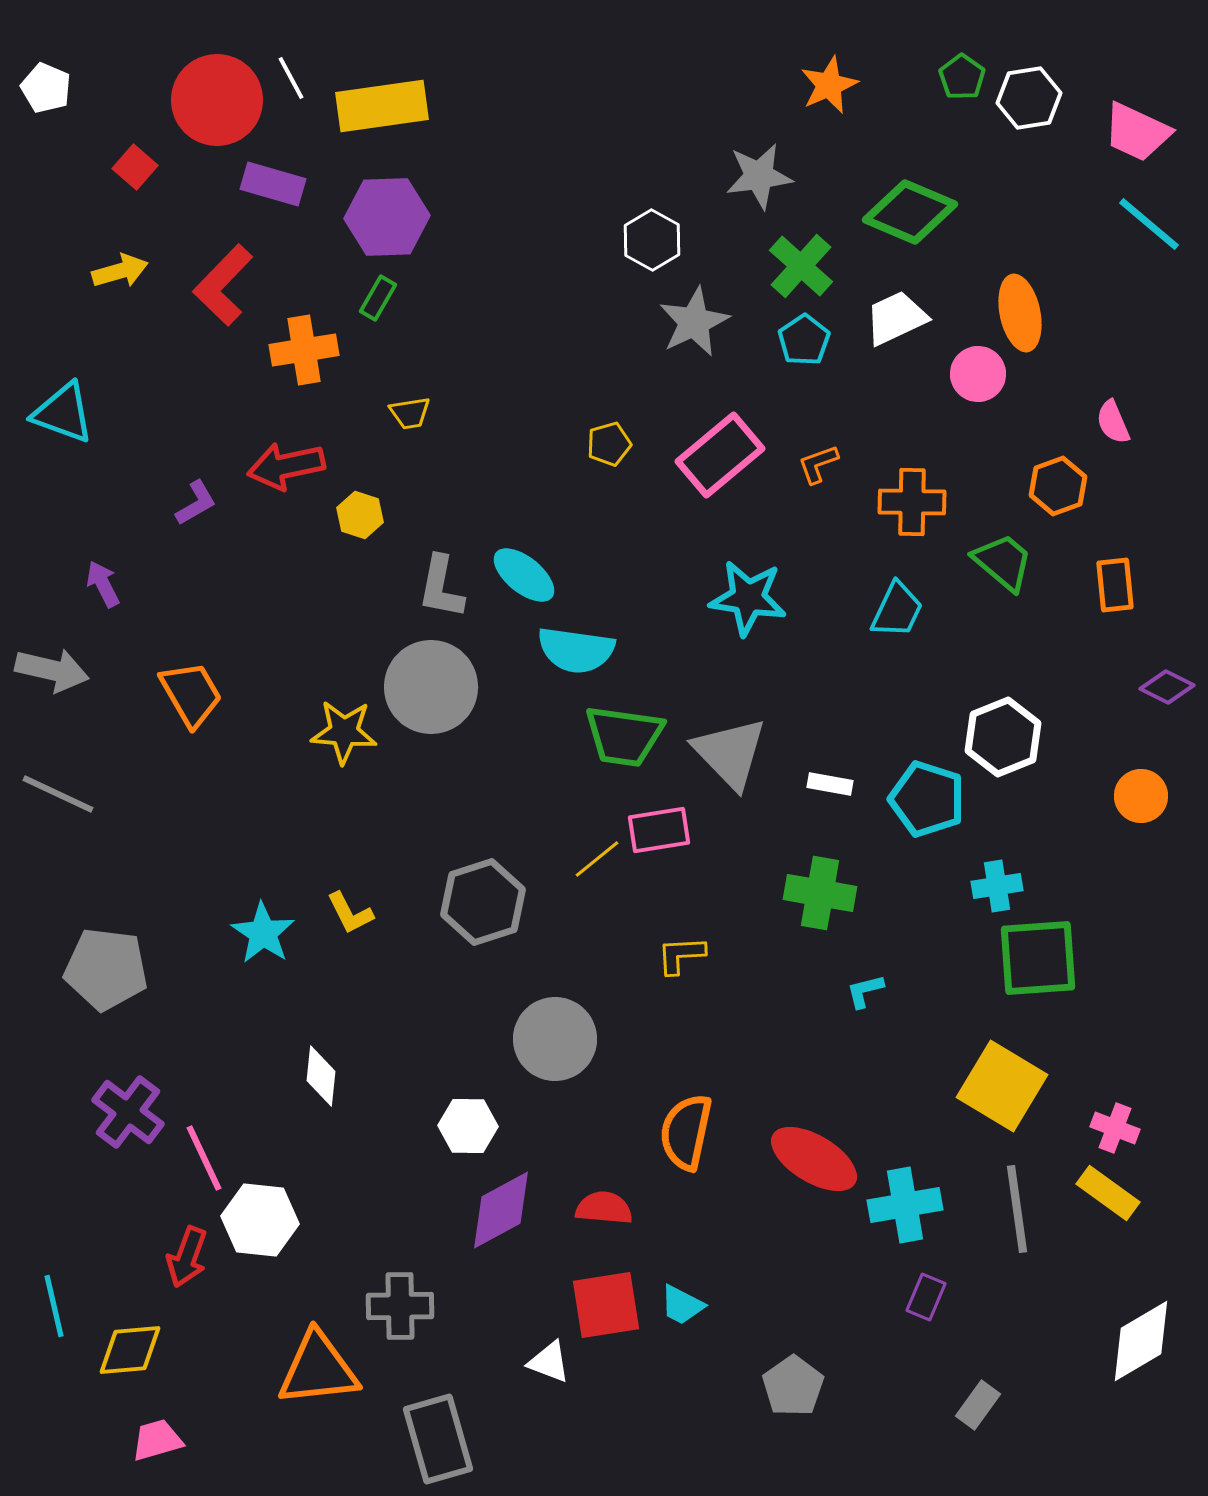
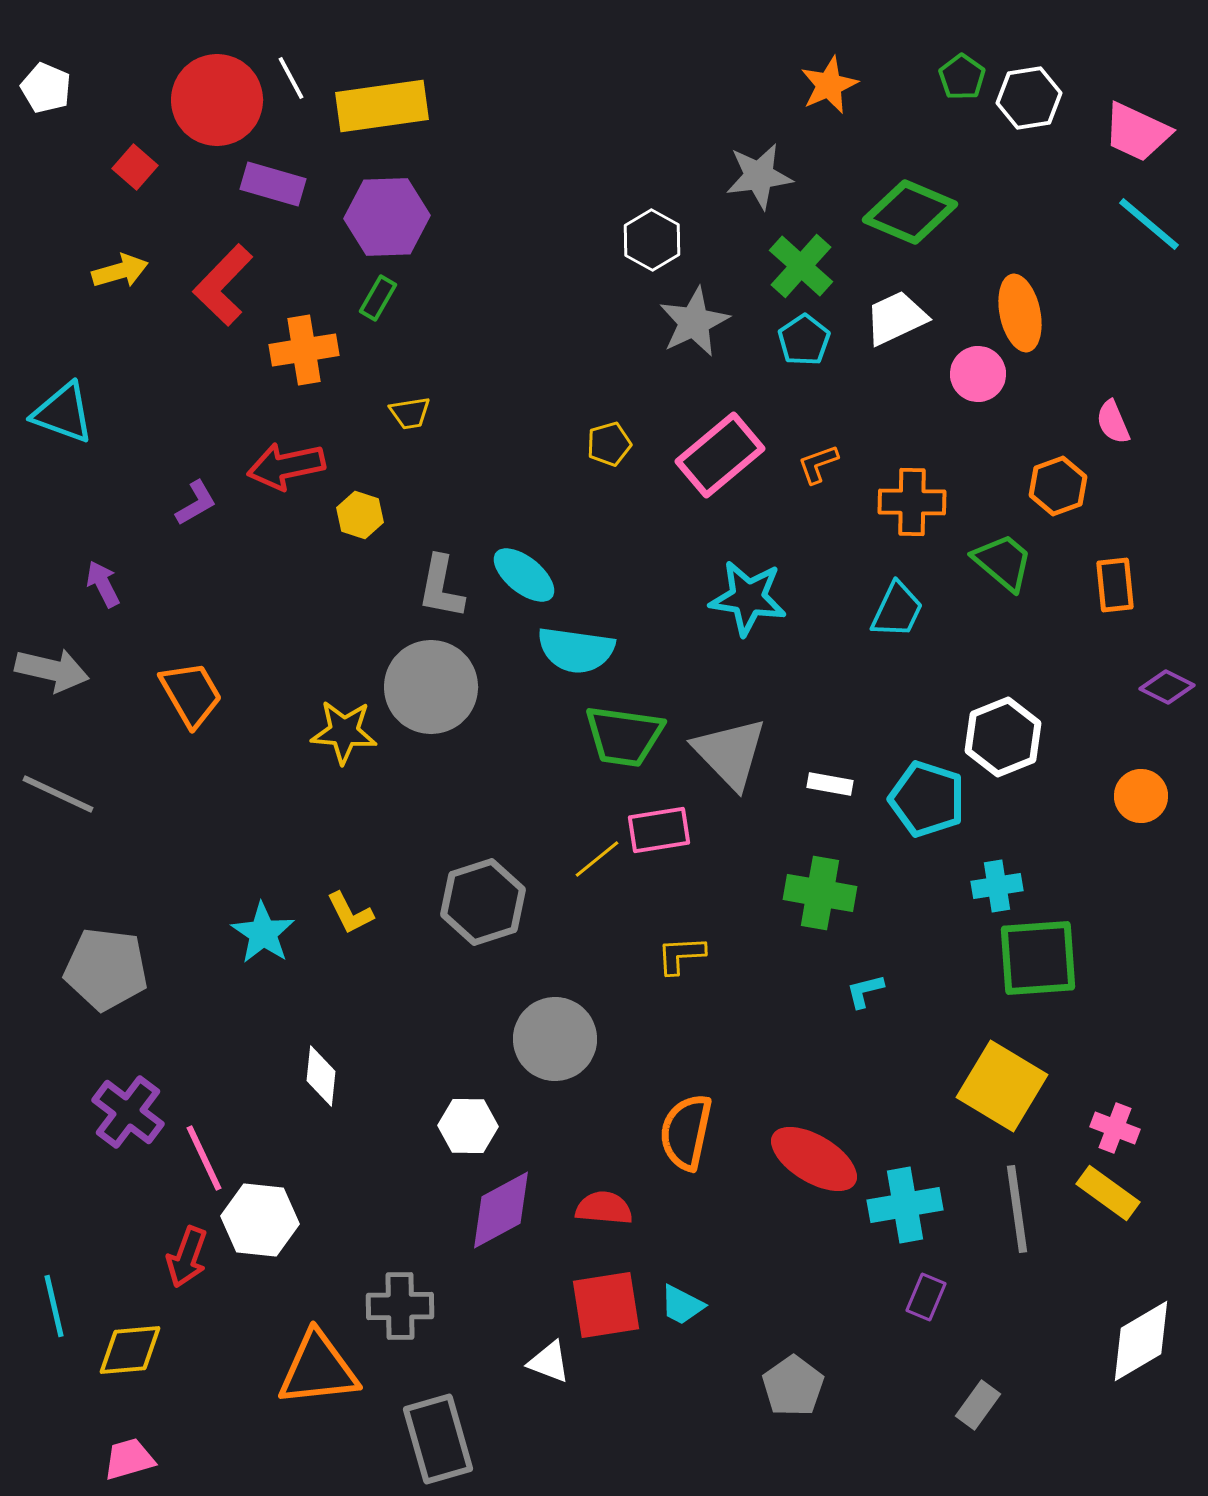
pink trapezoid at (157, 1440): moved 28 px left, 19 px down
